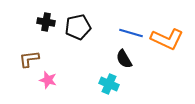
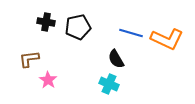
black semicircle: moved 8 px left
pink star: rotated 18 degrees clockwise
